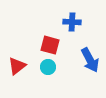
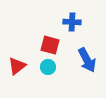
blue arrow: moved 3 px left
